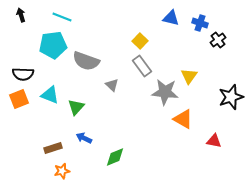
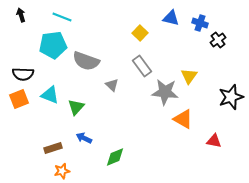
yellow square: moved 8 px up
